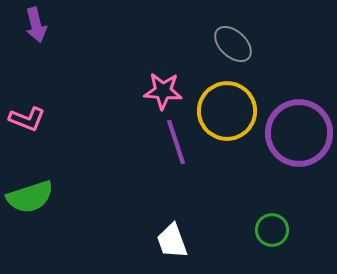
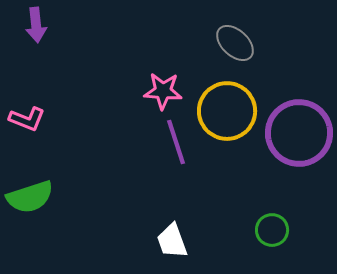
purple arrow: rotated 8 degrees clockwise
gray ellipse: moved 2 px right, 1 px up
